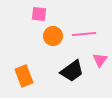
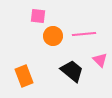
pink square: moved 1 px left, 2 px down
pink triangle: rotated 21 degrees counterclockwise
black trapezoid: rotated 105 degrees counterclockwise
